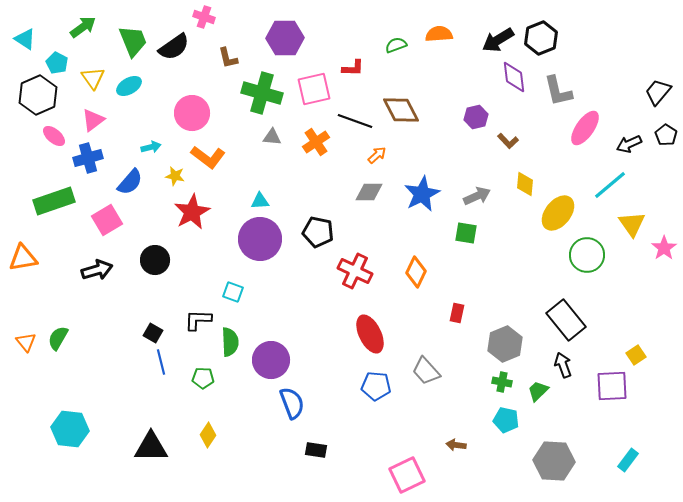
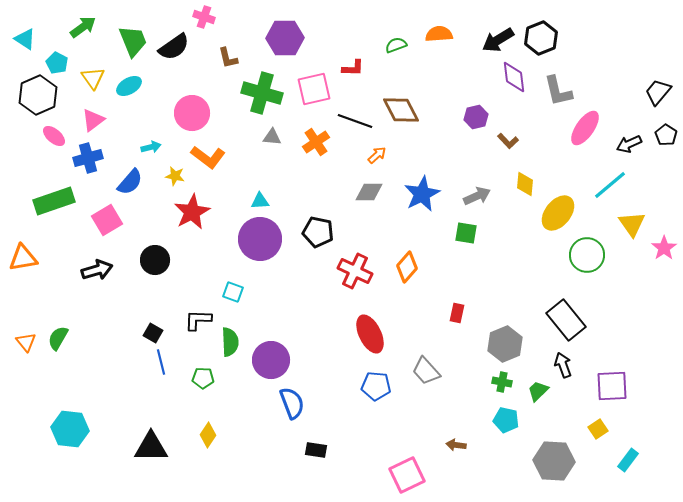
orange diamond at (416, 272): moved 9 px left, 5 px up; rotated 16 degrees clockwise
yellow square at (636, 355): moved 38 px left, 74 px down
